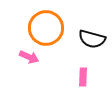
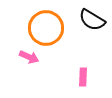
black semicircle: moved 19 px up; rotated 16 degrees clockwise
